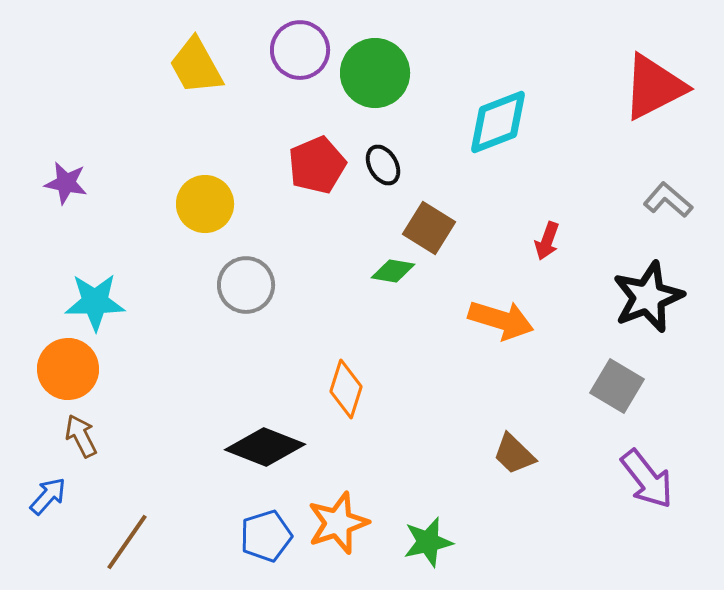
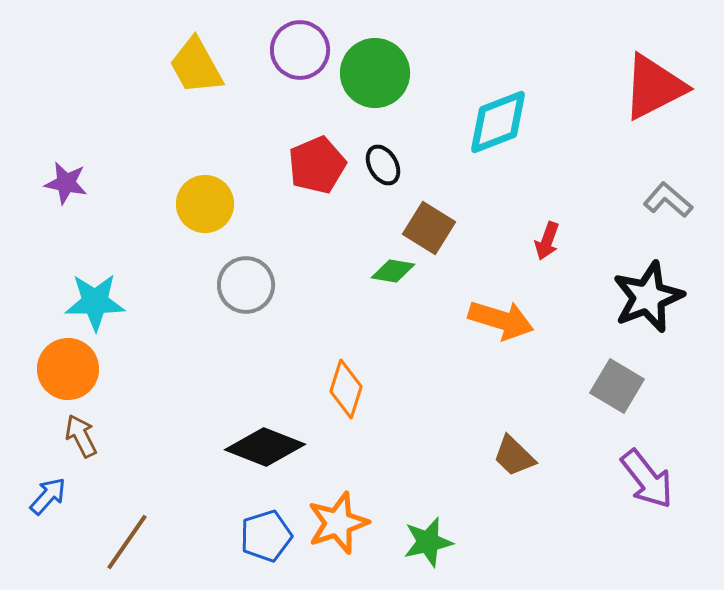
brown trapezoid: moved 2 px down
